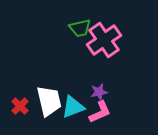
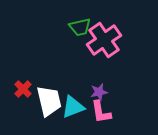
green trapezoid: moved 1 px up
red cross: moved 3 px right, 17 px up
pink L-shape: moved 1 px right; rotated 105 degrees clockwise
